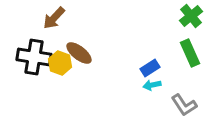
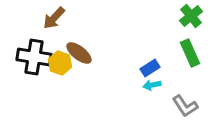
gray L-shape: moved 1 px right, 1 px down
